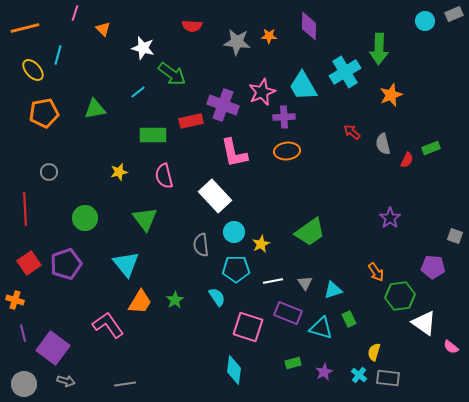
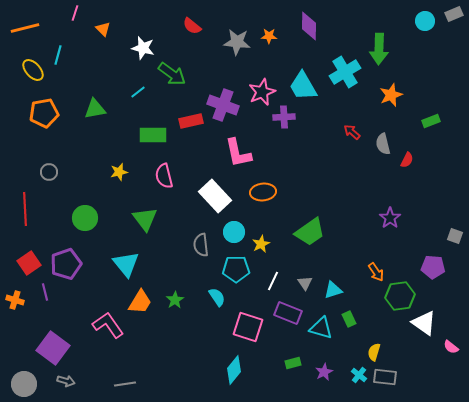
red semicircle at (192, 26): rotated 36 degrees clockwise
green rectangle at (431, 148): moved 27 px up
orange ellipse at (287, 151): moved 24 px left, 41 px down
pink L-shape at (234, 153): moved 4 px right
white line at (273, 281): rotated 54 degrees counterclockwise
purple line at (23, 333): moved 22 px right, 41 px up
cyan diamond at (234, 370): rotated 32 degrees clockwise
gray rectangle at (388, 378): moved 3 px left, 1 px up
